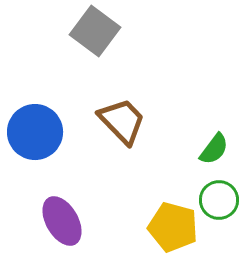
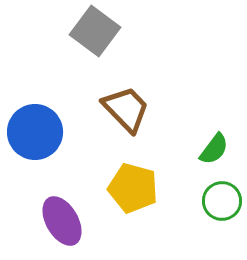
brown trapezoid: moved 4 px right, 12 px up
green circle: moved 3 px right, 1 px down
yellow pentagon: moved 40 px left, 39 px up
